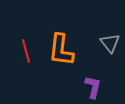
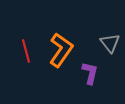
orange L-shape: rotated 152 degrees counterclockwise
purple L-shape: moved 3 px left, 14 px up
